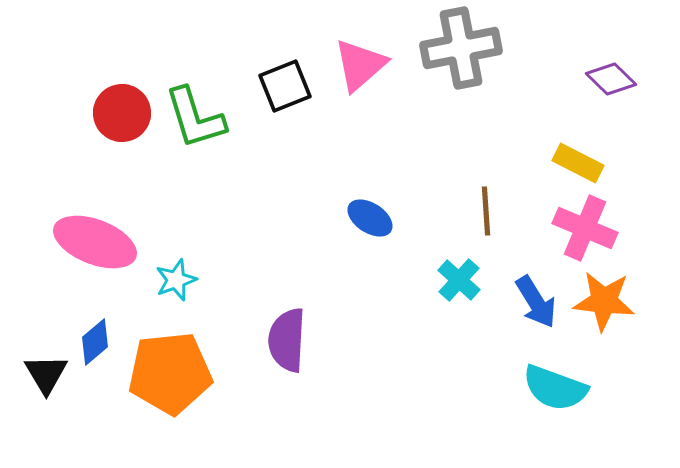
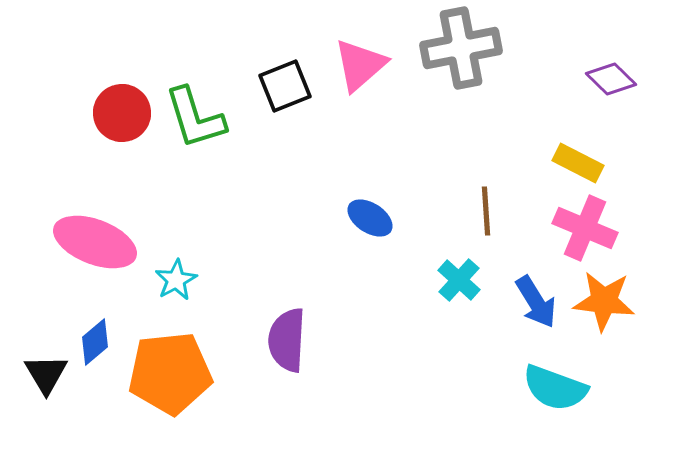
cyan star: rotated 9 degrees counterclockwise
